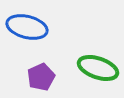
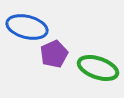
purple pentagon: moved 13 px right, 23 px up
